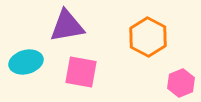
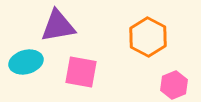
purple triangle: moved 9 px left
pink hexagon: moved 7 px left, 2 px down
